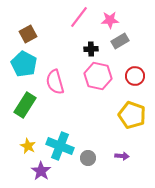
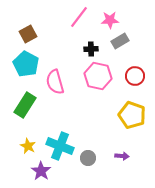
cyan pentagon: moved 2 px right
